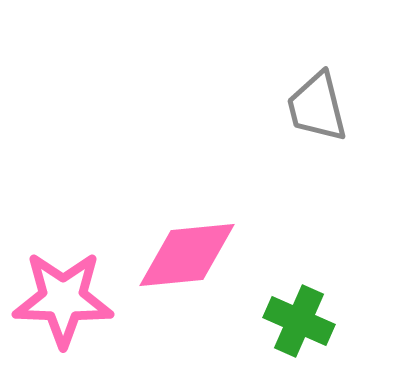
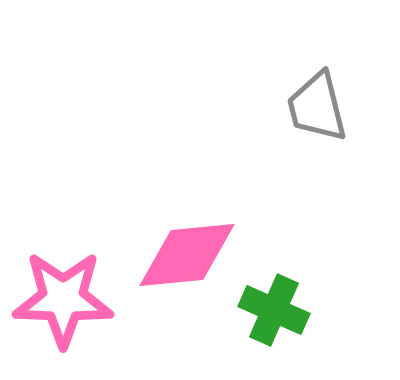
green cross: moved 25 px left, 11 px up
